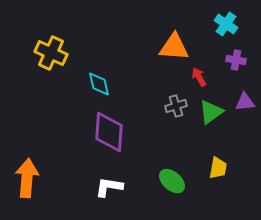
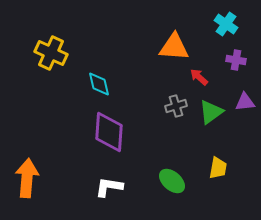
red arrow: rotated 18 degrees counterclockwise
